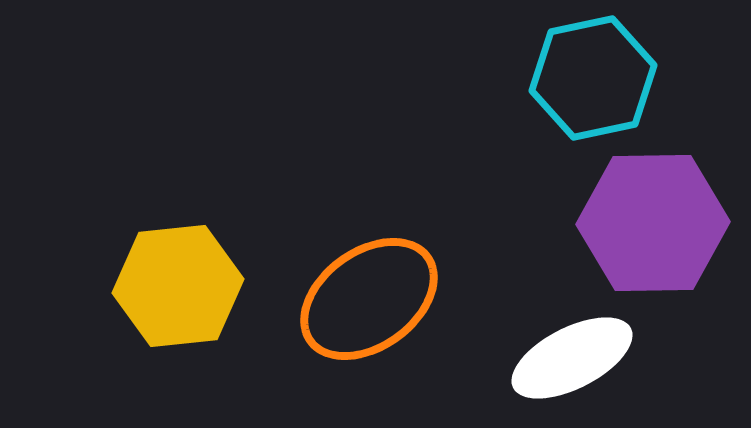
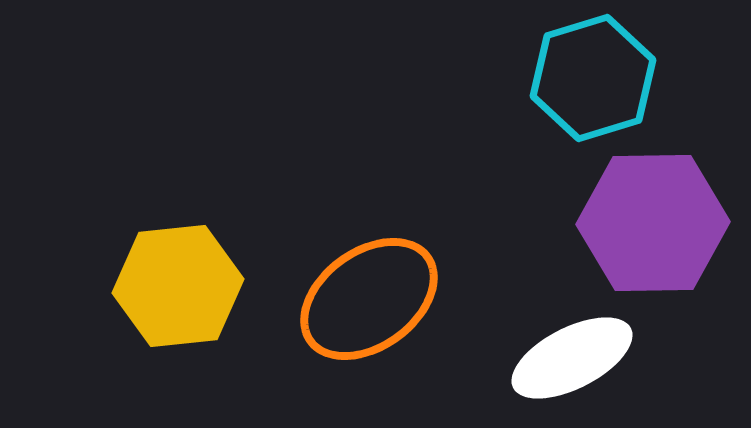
cyan hexagon: rotated 5 degrees counterclockwise
